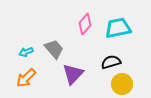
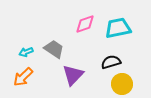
pink diamond: rotated 30 degrees clockwise
gray trapezoid: rotated 15 degrees counterclockwise
purple triangle: moved 1 px down
orange arrow: moved 3 px left, 1 px up
